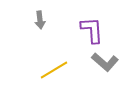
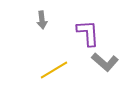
gray arrow: moved 2 px right
purple L-shape: moved 4 px left, 3 px down
